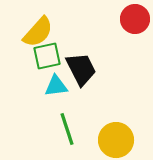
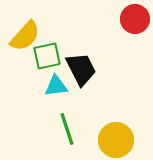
yellow semicircle: moved 13 px left, 4 px down
